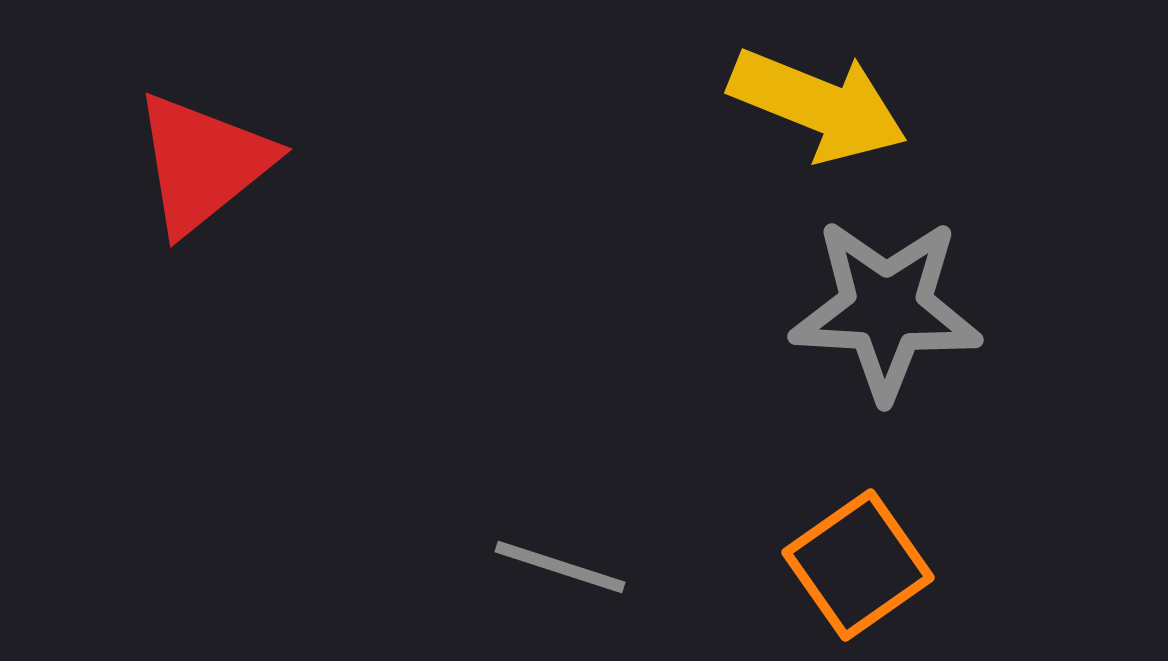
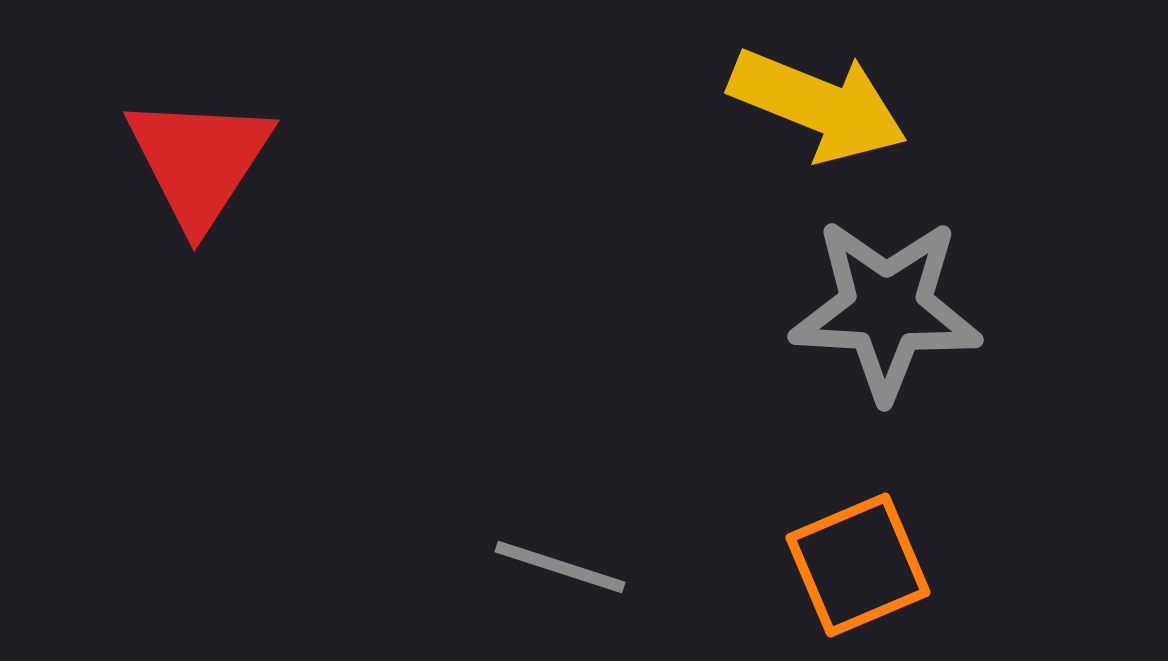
red triangle: moved 4 px left, 2 px up; rotated 18 degrees counterclockwise
orange square: rotated 12 degrees clockwise
